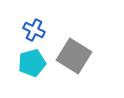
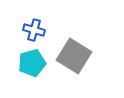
blue cross: rotated 10 degrees counterclockwise
